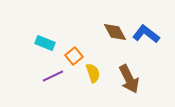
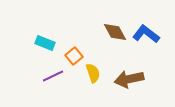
brown arrow: rotated 104 degrees clockwise
